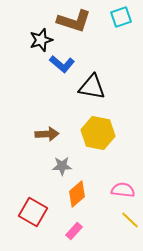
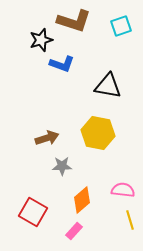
cyan square: moved 9 px down
blue L-shape: rotated 20 degrees counterclockwise
black triangle: moved 16 px right, 1 px up
brown arrow: moved 4 px down; rotated 15 degrees counterclockwise
orange diamond: moved 5 px right, 6 px down
yellow line: rotated 30 degrees clockwise
